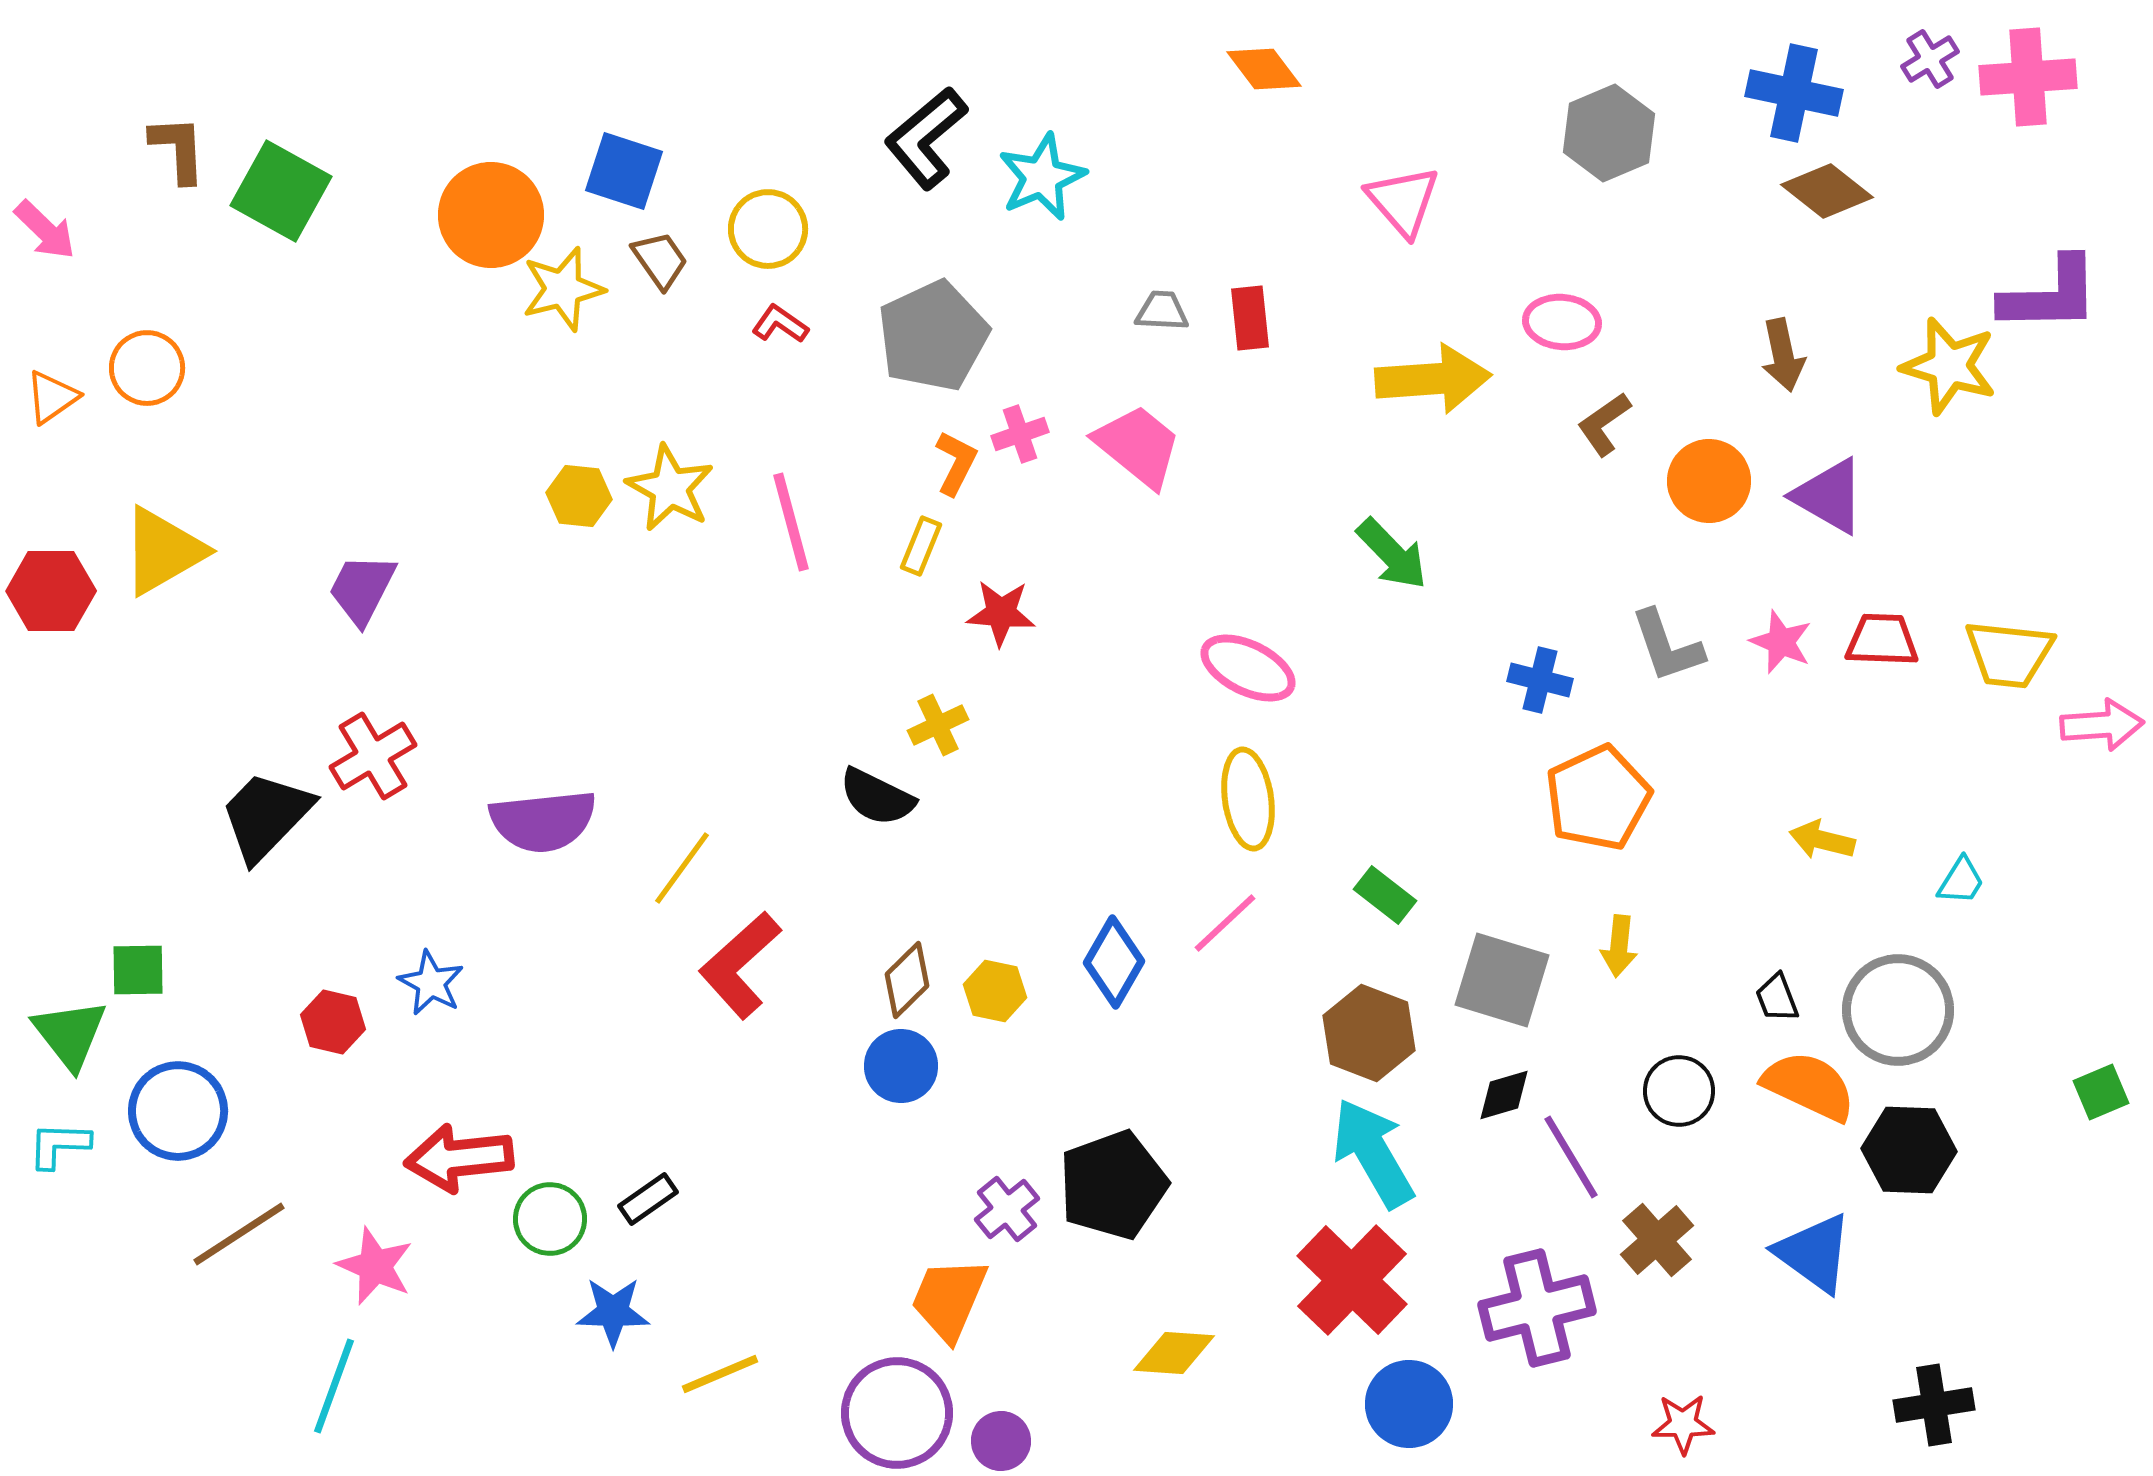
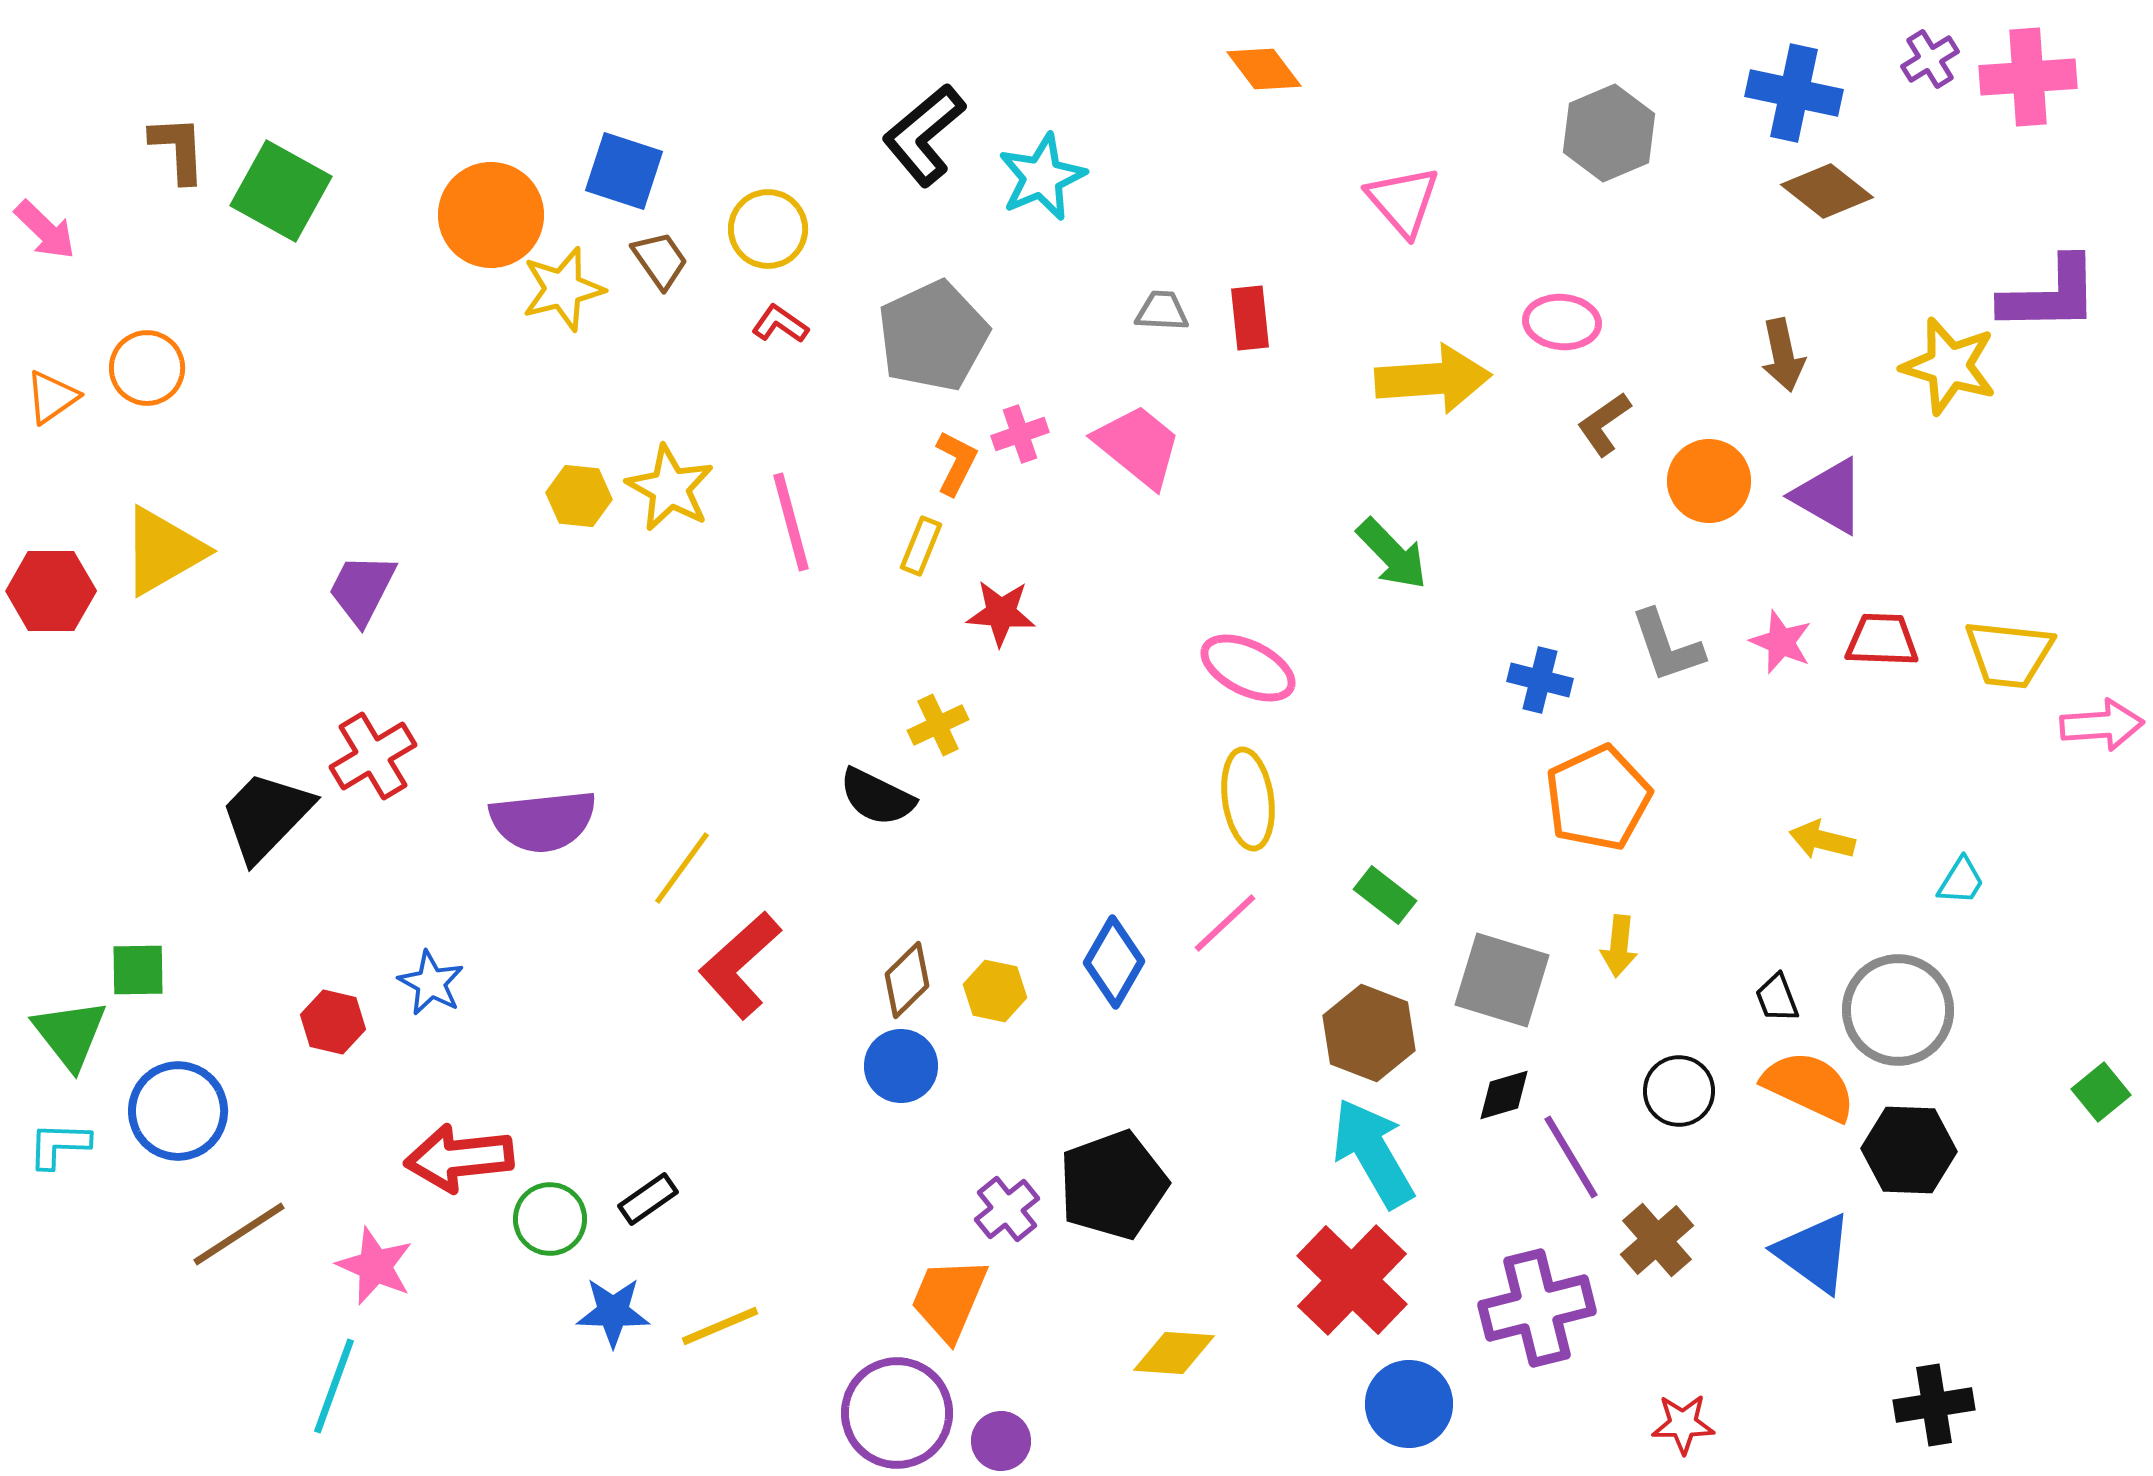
black L-shape at (926, 138): moved 2 px left, 3 px up
green square at (2101, 1092): rotated 16 degrees counterclockwise
yellow line at (720, 1374): moved 48 px up
